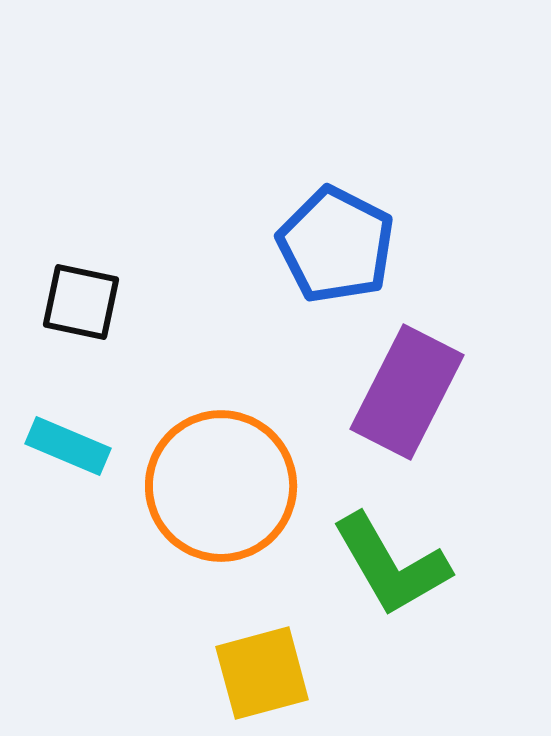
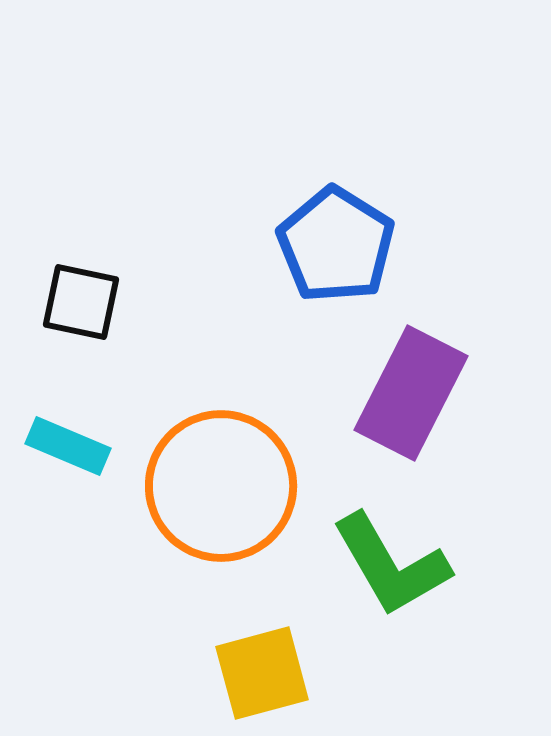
blue pentagon: rotated 5 degrees clockwise
purple rectangle: moved 4 px right, 1 px down
